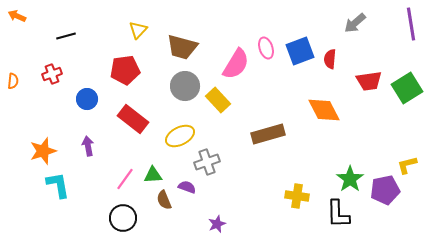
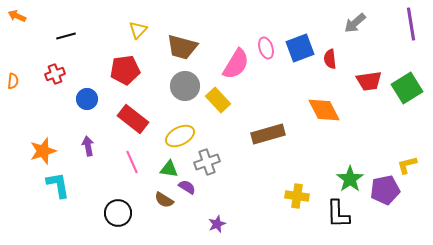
blue square: moved 3 px up
red semicircle: rotated 12 degrees counterclockwise
red cross: moved 3 px right
green triangle: moved 16 px right, 6 px up; rotated 12 degrees clockwise
pink line: moved 7 px right, 17 px up; rotated 60 degrees counterclockwise
purple semicircle: rotated 12 degrees clockwise
brown semicircle: rotated 36 degrees counterclockwise
black circle: moved 5 px left, 5 px up
